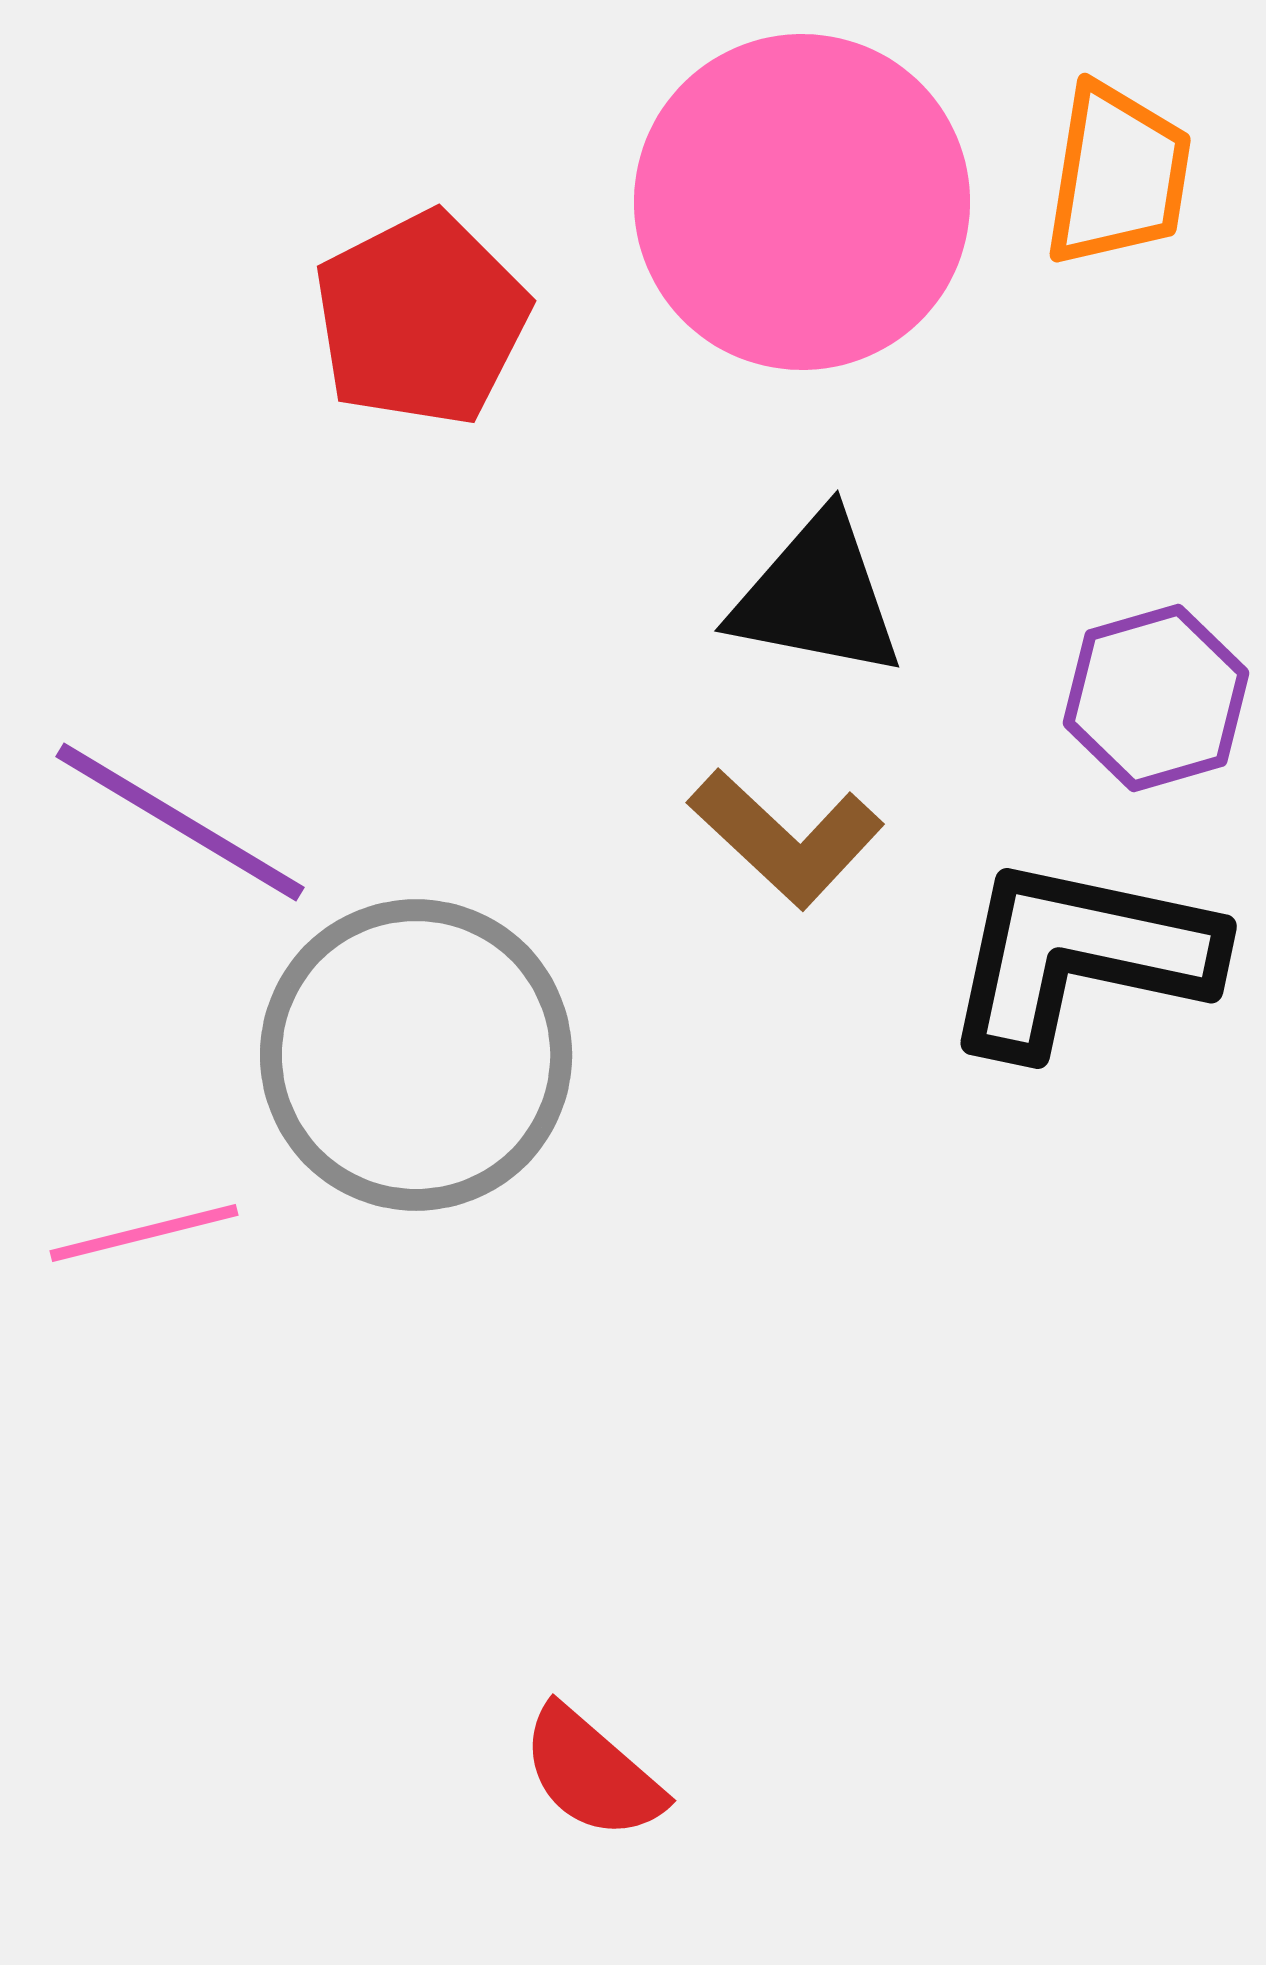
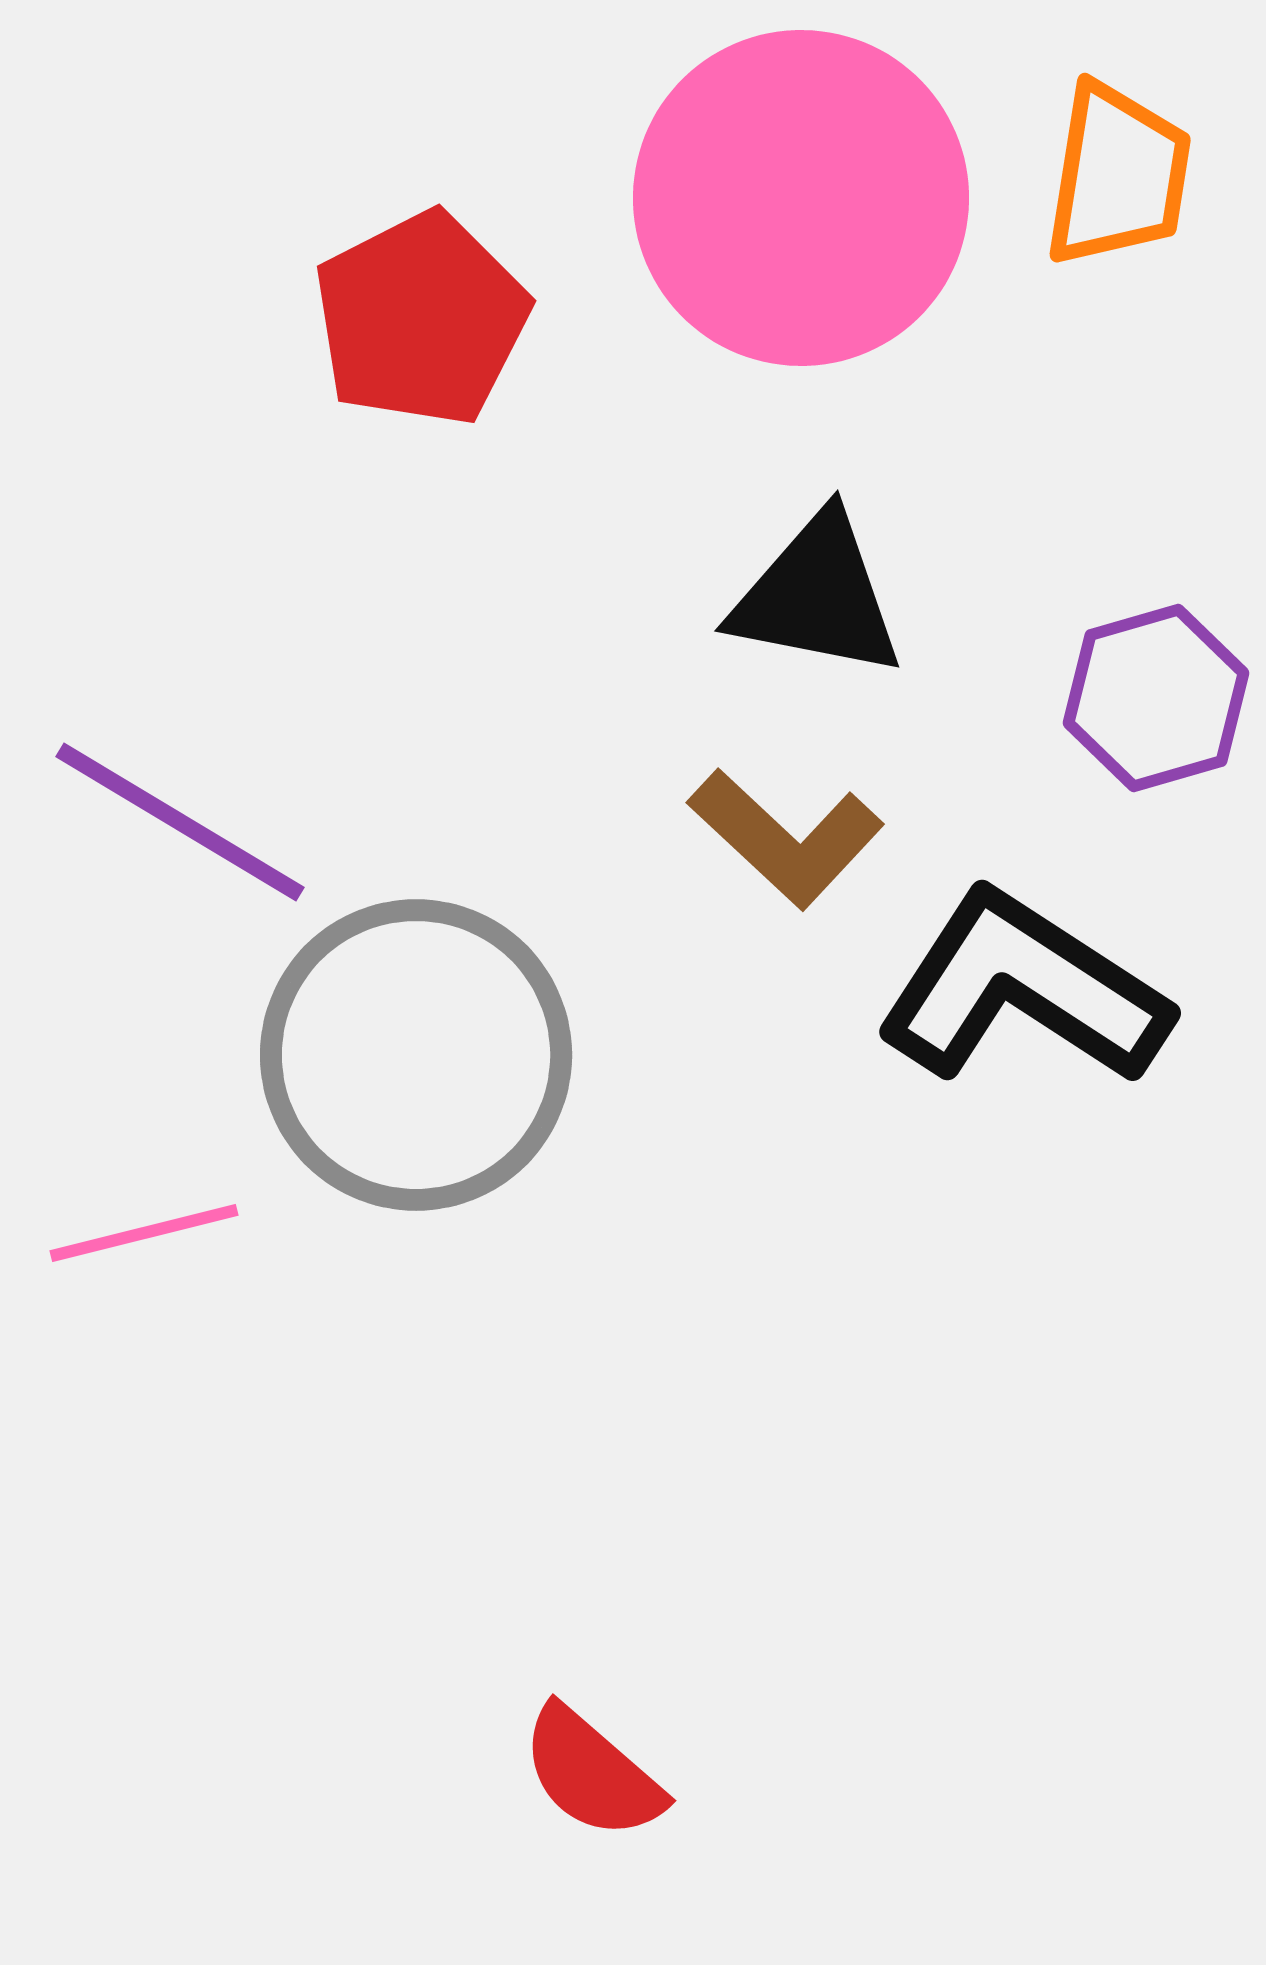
pink circle: moved 1 px left, 4 px up
black L-shape: moved 57 px left, 33 px down; rotated 21 degrees clockwise
